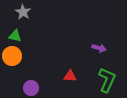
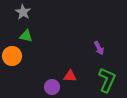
green triangle: moved 11 px right
purple arrow: rotated 48 degrees clockwise
purple circle: moved 21 px right, 1 px up
